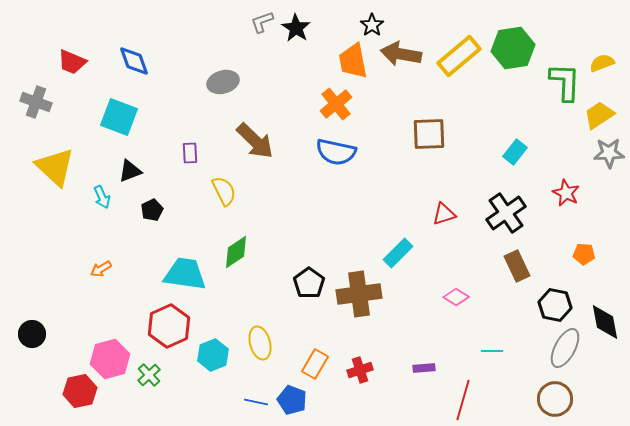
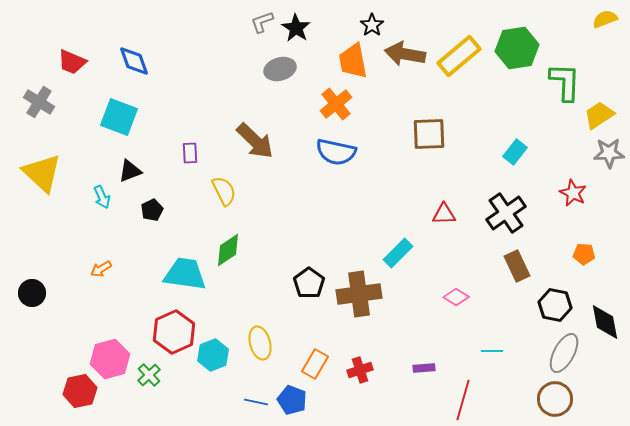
green hexagon at (513, 48): moved 4 px right
brown arrow at (401, 54): moved 4 px right
yellow semicircle at (602, 63): moved 3 px right, 44 px up
gray ellipse at (223, 82): moved 57 px right, 13 px up
gray cross at (36, 102): moved 3 px right; rotated 12 degrees clockwise
yellow triangle at (55, 167): moved 13 px left, 6 px down
red star at (566, 193): moved 7 px right
red triangle at (444, 214): rotated 15 degrees clockwise
green diamond at (236, 252): moved 8 px left, 2 px up
red hexagon at (169, 326): moved 5 px right, 6 px down
black circle at (32, 334): moved 41 px up
gray ellipse at (565, 348): moved 1 px left, 5 px down
